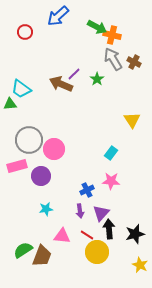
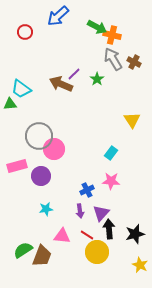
gray circle: moved 10 px right, 4 px up
